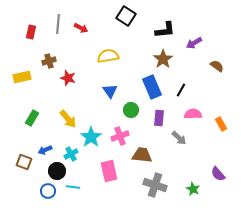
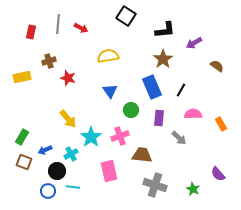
green rectangle: moved 10 px left, 19 px down
